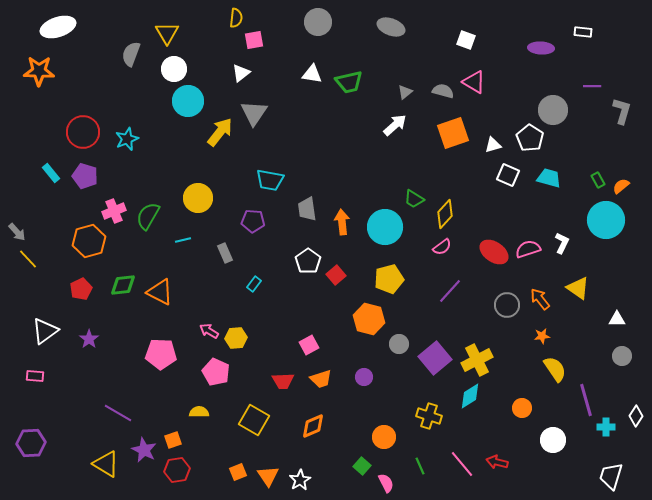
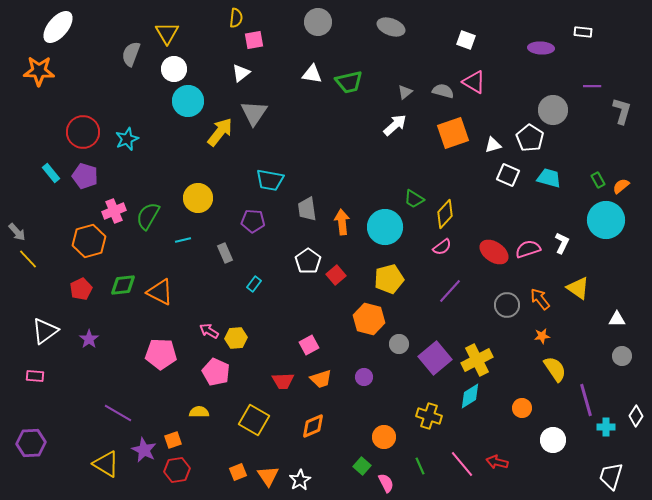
white ellipse at (58, 27): rotated 32 degrees counterclockwise
